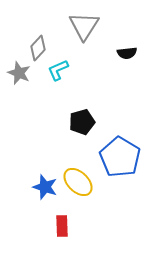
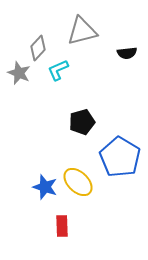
gray triangle: moved 2 px left, 5 px down; rotated 44 degrees clockwise
